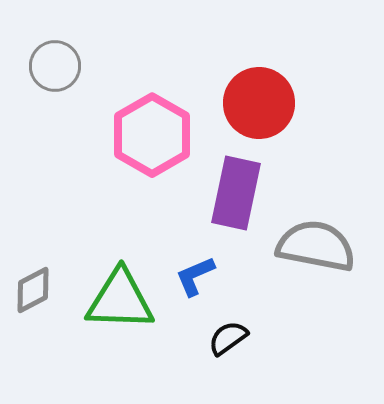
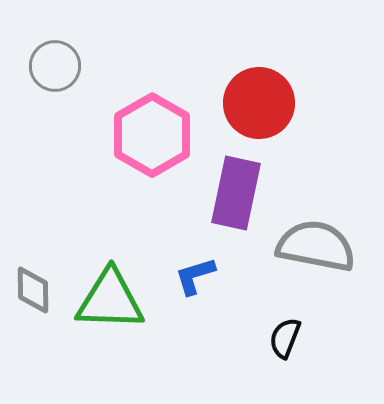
blue L-shape: rotated 6 degrees clockwise
gray diamond: rotated 63 degrees counterclockwise
green triangle: moved 10 px left
black semicircle: moved 57 px right; rotated 33 degrees counterclockwise
